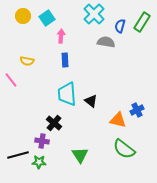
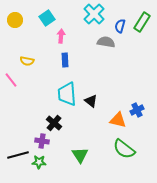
yellow circle: moved 8 px left, 4 px down
